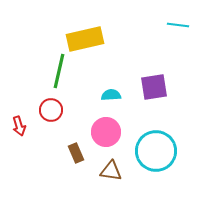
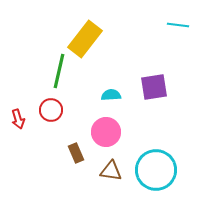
yellow rectangle: rotated 39 degrees counterclockwise
red arrow: moved 1 px left, 7 px up
cyan circle: moved 19 px down
